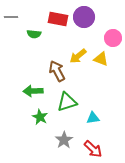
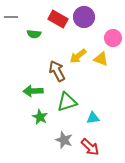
red rectangle: rotated 18 degrees clockwise
gray star: rotated 18 degrees counterclockwise
red arrow: moved 3 px left, 2 px up
